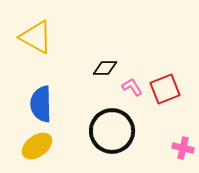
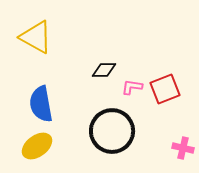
black diamond: moved 1 px left, 2 px down
pink L-shape: rotated 50 degrees counterclockwise
blue semicircle: rotated 9 degrees counterclockwise
